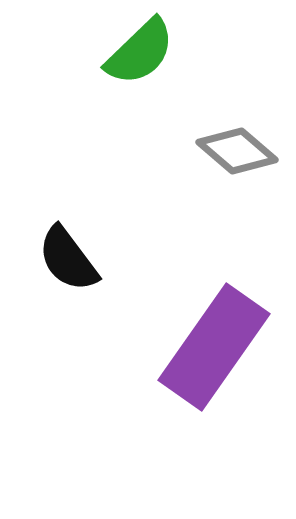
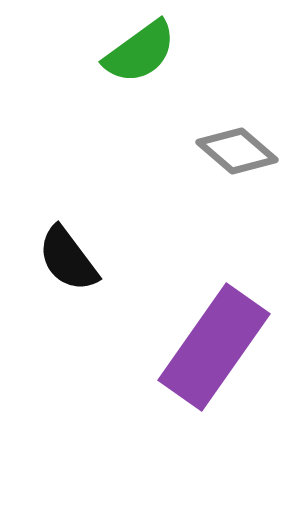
green semicircle: rotated 8 degrees clockwise
